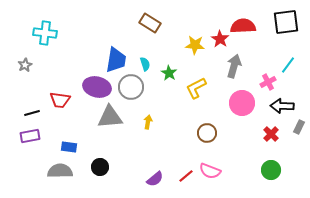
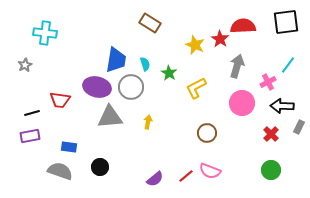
yellow star: rotated 18 degrees clockwise
gray arrow: moved 3 px right
gray semicircle: rotated 20 degrees clockwise
